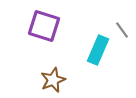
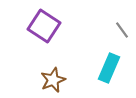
purple square: rotated 16 degrees clockwise
cyan rectangle: moved 11 px right, 18 px down
